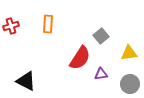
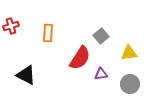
orange rectangle: moved 9 px down
black triangle: moved 6 px up
